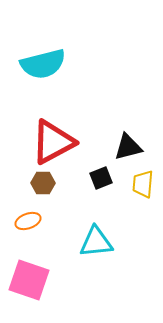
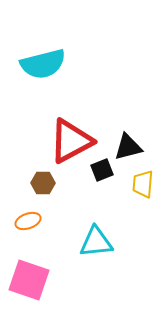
red triangle: moved 18 px right, 1 px up
black square: moved 1 px right, 8 px up
